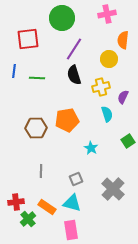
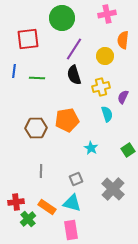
yellow circle: moved 4 px left, 3 px up
green square: moved 9 px down
